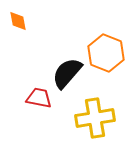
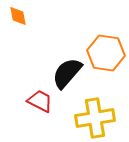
orange diamond: moved 5 px up
orange hexagon: rotated 12 degrees counterclockwise
red trapezoid: moved 1 px right, 3 px down; rotated 16 degrees clockwise
